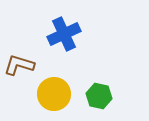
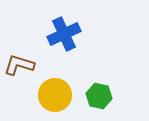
yellow circle: moved 1 px right, 1 px down
